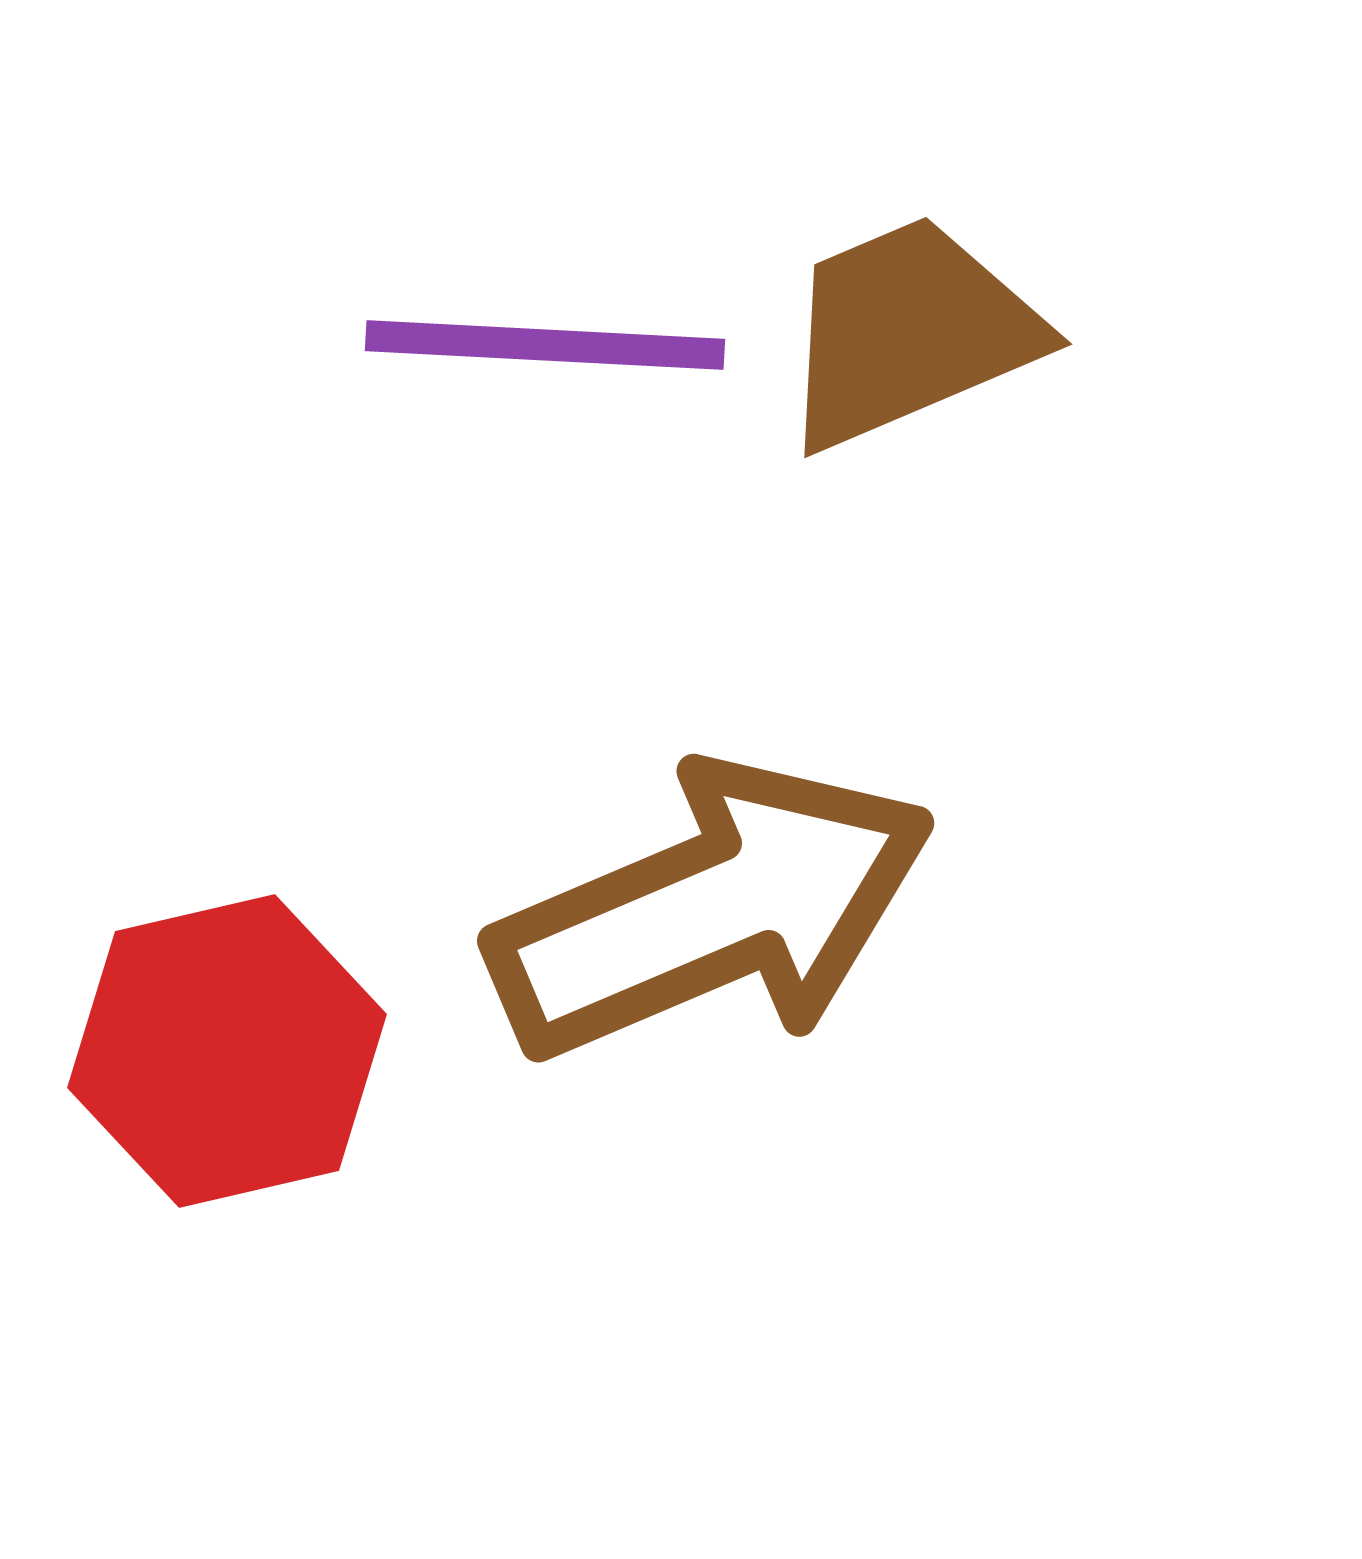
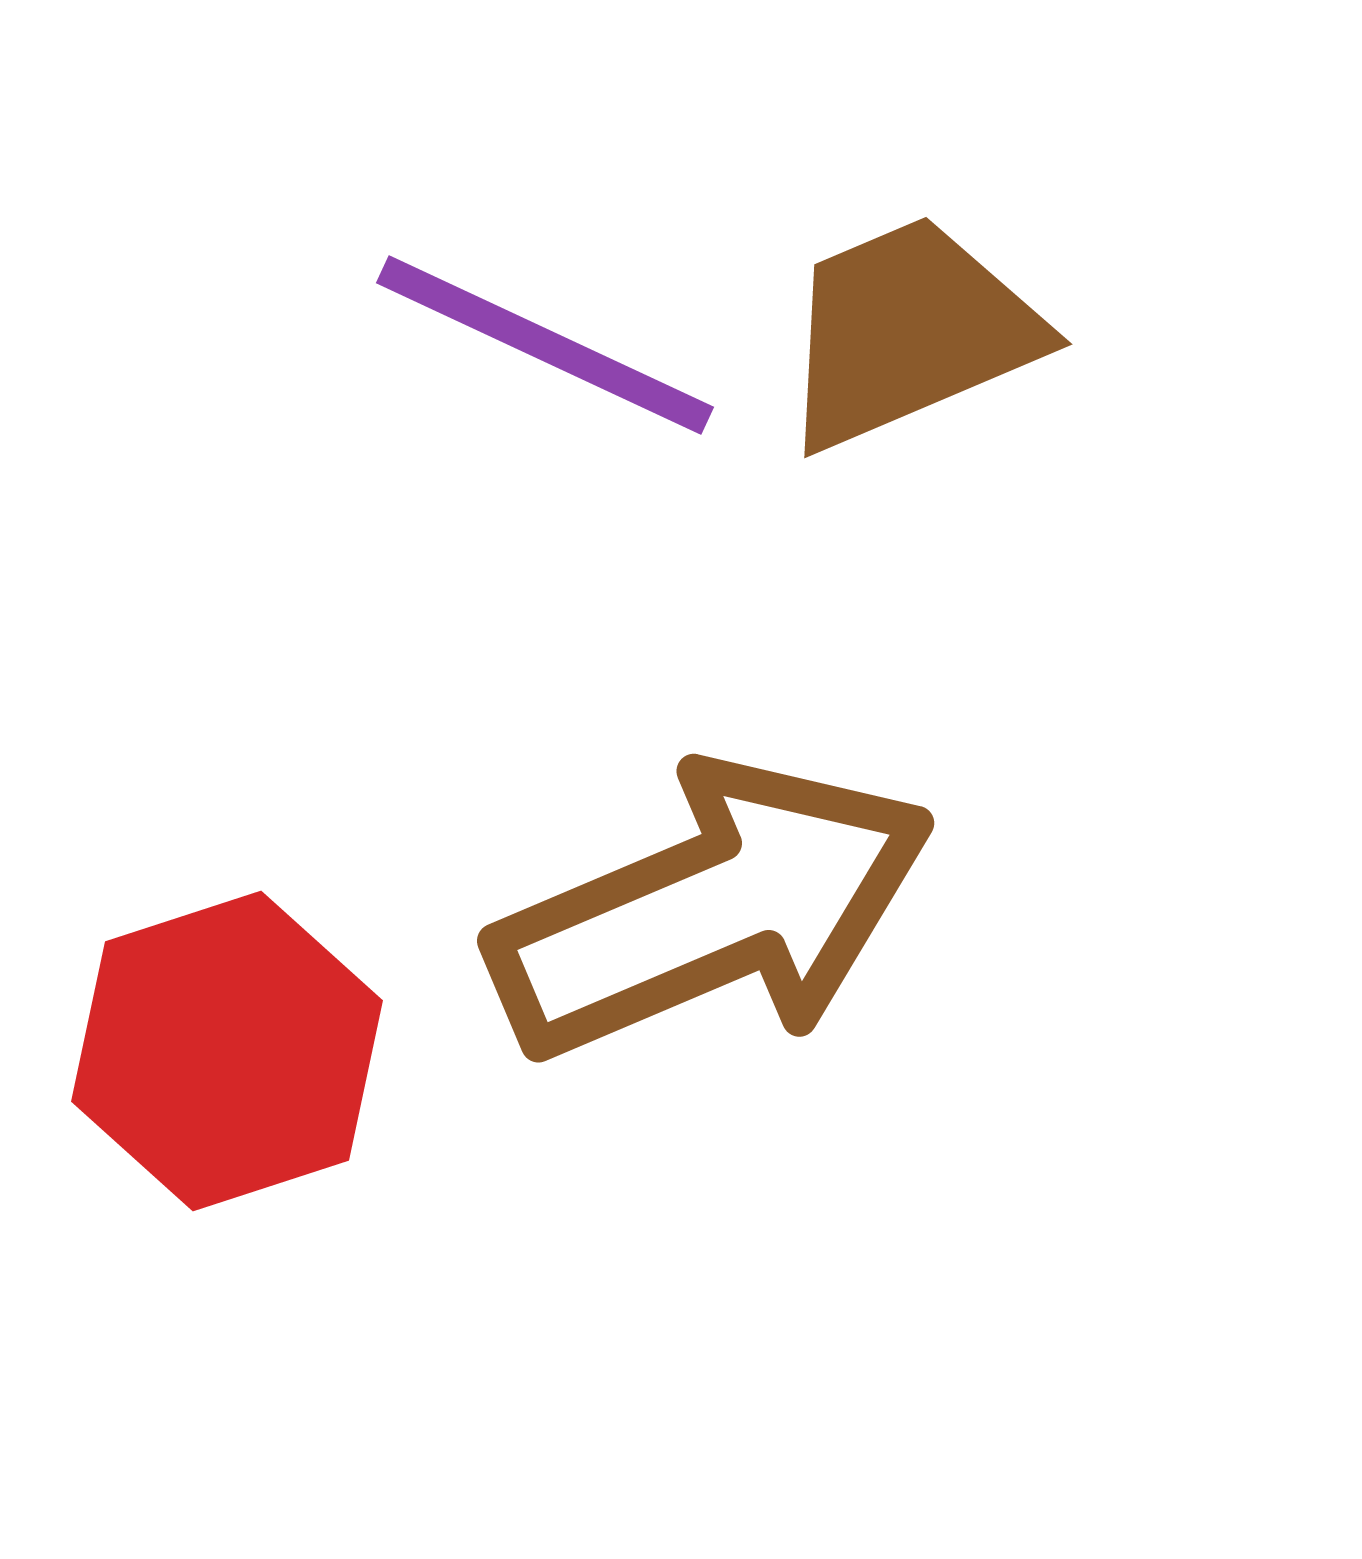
purple line: rotated 22 degrees clockwise
red hexagon: rotated 5 degrees counterclockwise
